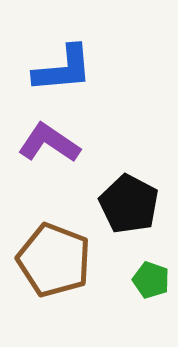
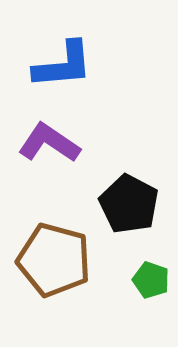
blue L-shape: moved 4 px up
brown pentagon: rotated 6 degrees counterclockwise
